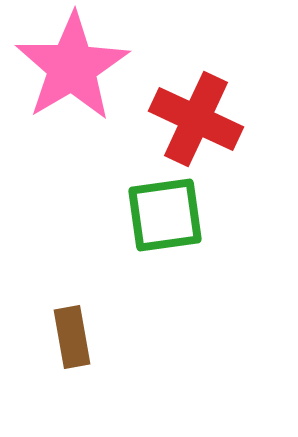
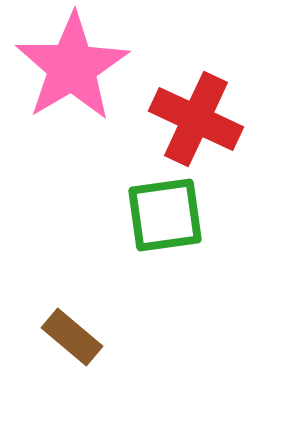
brown rectangle: rotated 40 degrees counterclockwise
